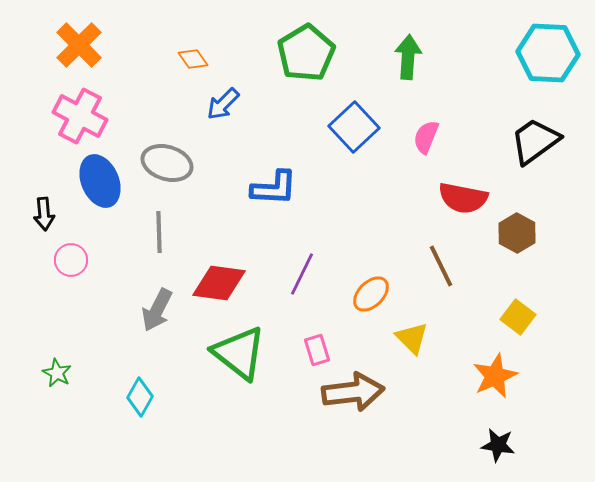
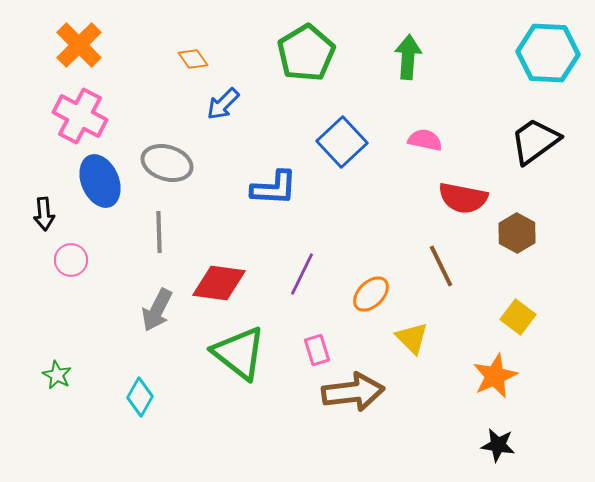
blue square: moved 12 px left, 15 px down
pink semicircle: moved 1 px left, 3 px down; rotated 80 degrees clockwise
green star: moved 2 px down
